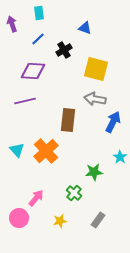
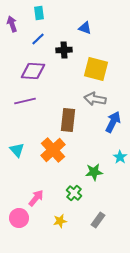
black cross: rotated 28 degrees clockwise
orange cross: moved 7 px right, 1 px up
